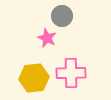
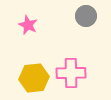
gray circle: moved 24 px right
pink star: moved 19 px left, 13 px up
